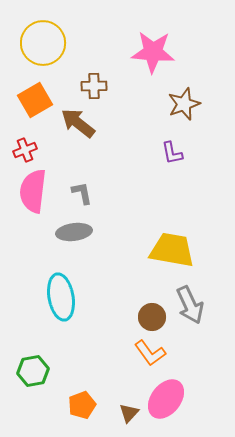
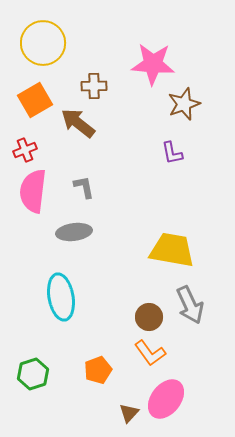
pink star: moved 12 px down
gray L-shape: moved 2 px right, 6 px up
brown circle: moved 3 px left
green hexagon: moved 3 px down; rotated 8 degrees counterclockwise
orange pentagon: moved 16 px right, 35 px up
